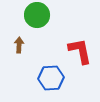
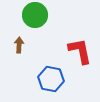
green circle: moved 2 px left
blue hexagon: moved 1 px down; rotated 15 degrees clockwise
